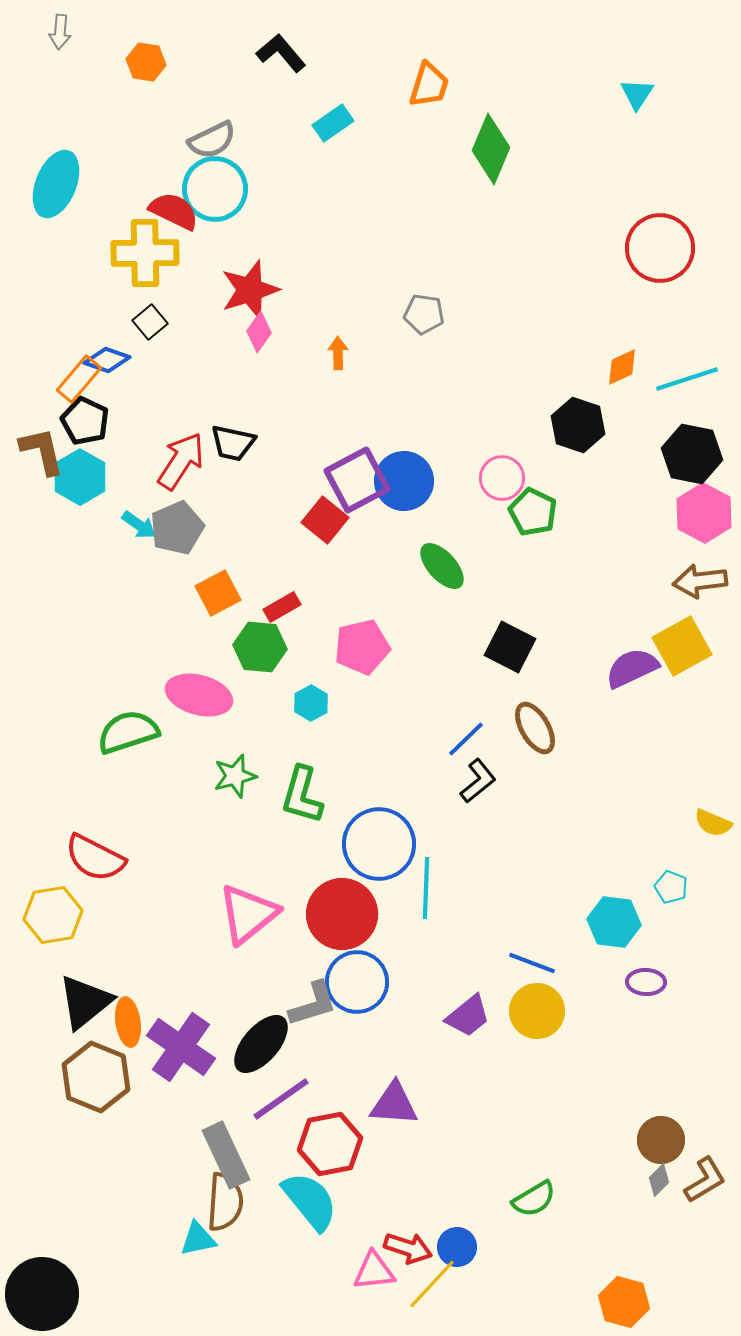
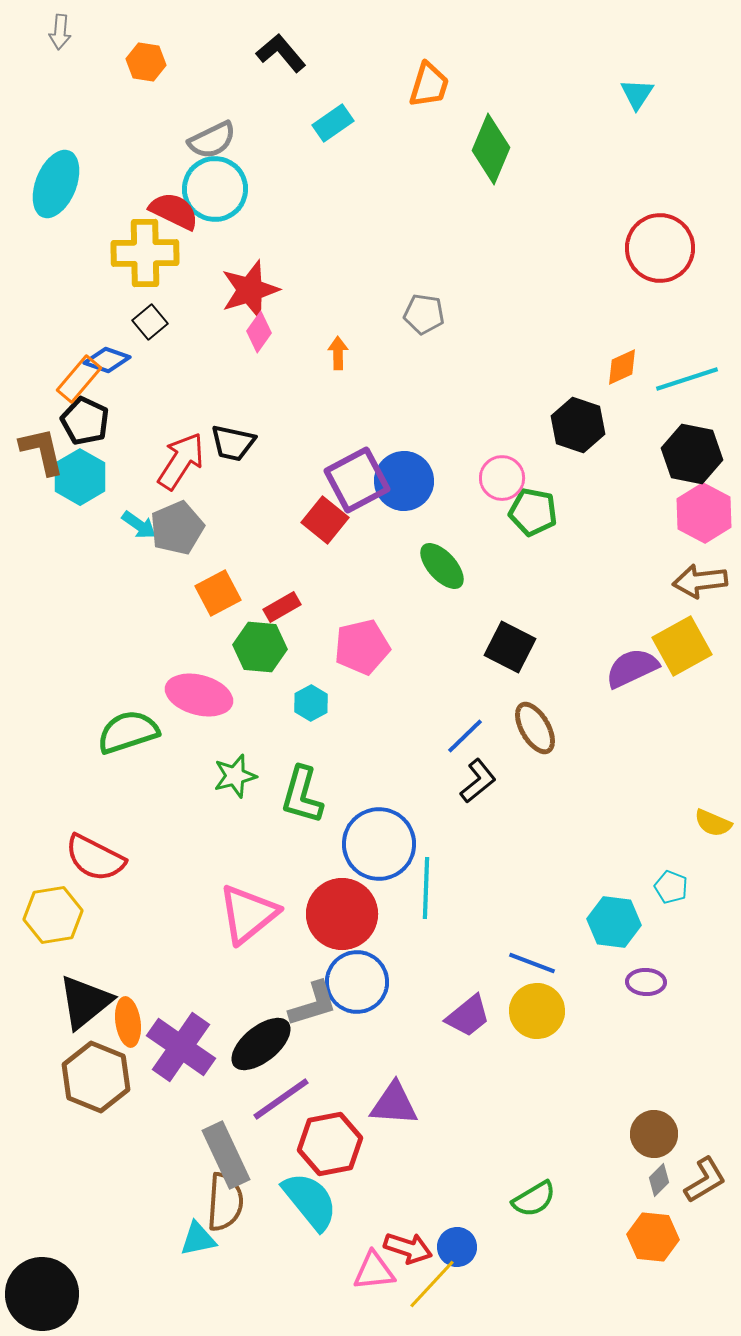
green pentagon at (533, 512): rotated 15 degrees counterclockwise
blue line at (466, 739): moved 1 px left, 3 px up
black ellipse at (261, 1044): rotated 10 degrees clockwise
brown circle at (661, 1140): moved 7 px left, 6 px up
orange hexagon at (624, 1302): moved 29 px right, 65 px up; rotated 9 degrees counterclockwise
